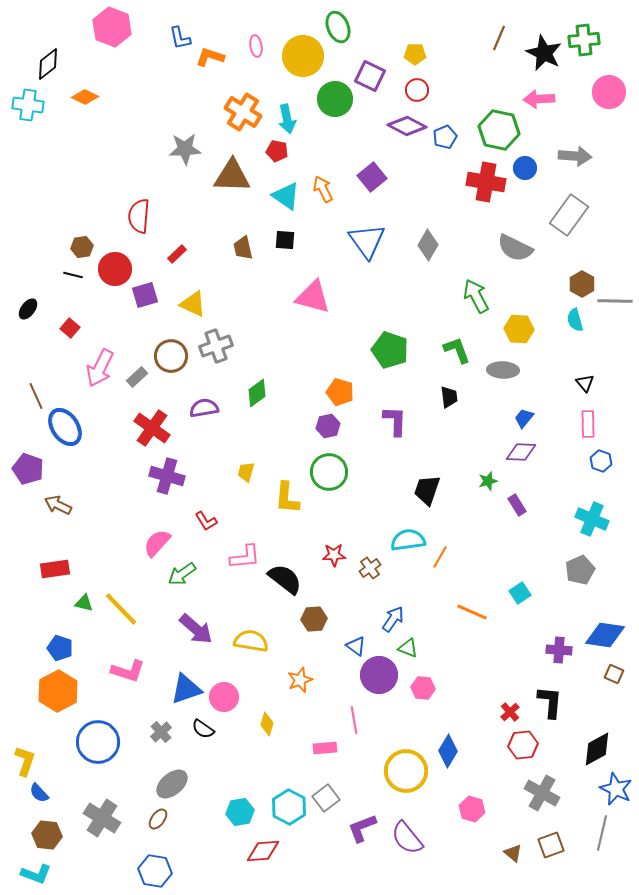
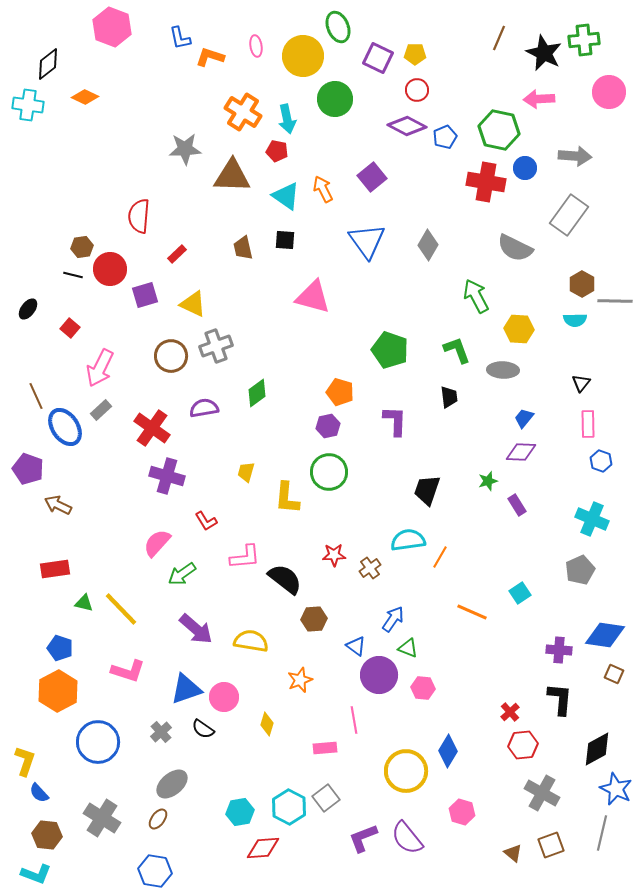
purple square at (370, 76): moved 8 px right, 18 px up
red circle at (115, 269): moved 5 px left
cyan semicircle at (575, 320): rotated 75 degrees counterclockwise
gray rectangle at (137, 377): moved 36 px left, 33 px down
black triangle at (585, 383): moved 4 px left; rotated 18 degrees clockwise
black L-shape at (550, 702): moved 10 px right, 3 px up
pink hexagon at (472, 809): moved 10 px left, 3 px down
purple L-shape at (362, 828): moved 1 px right, 10 px down
red diamond at (263, 851): moved 3 px up
